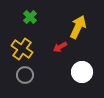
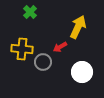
green cross: moved 5 px up
yellow cross: rotated 30 degrees counterclockwise
gray circle: moved 18 px right, 13 px up
